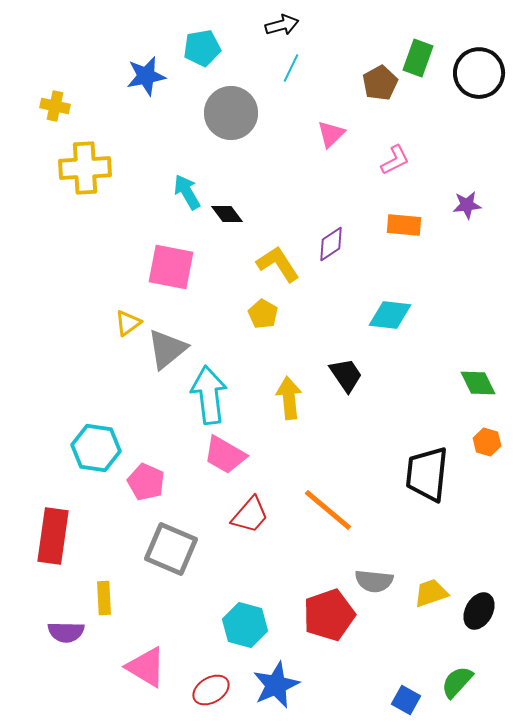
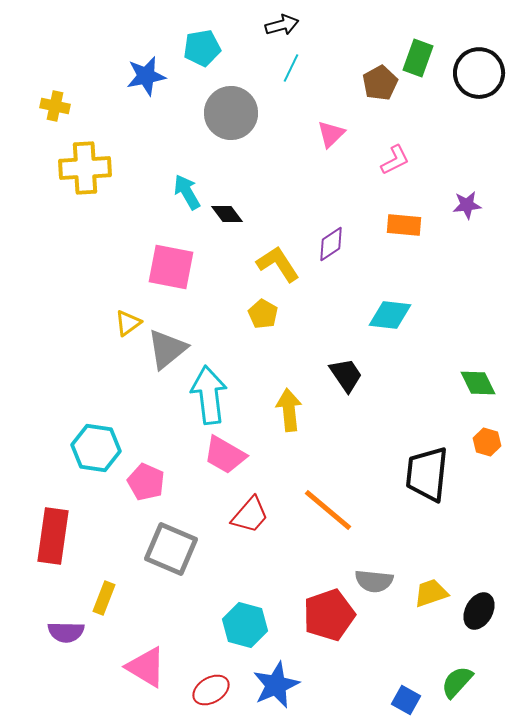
yellow arrow at (289, 398): moved 12 px down
yellow rectangle at (104, 598): rotated 24 degrees clockwise
